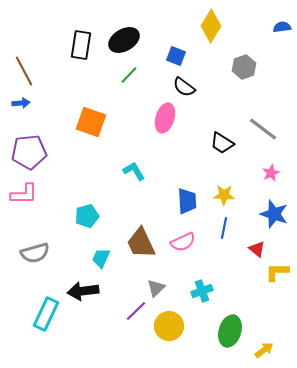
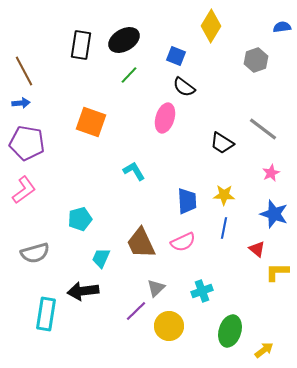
gray hexagon: moved 12 px right, 7 px up
purple pentagon: moved 2 px left, 9 px up; rotated 16 degrees clockwise
pink L-shape: moved 4 px up; rotated 36 degrees counterclockwise
cyan pentagon: moved 7 px left, 3 px down
cyan rectangle: rotated 16 degrees counterclockwise
